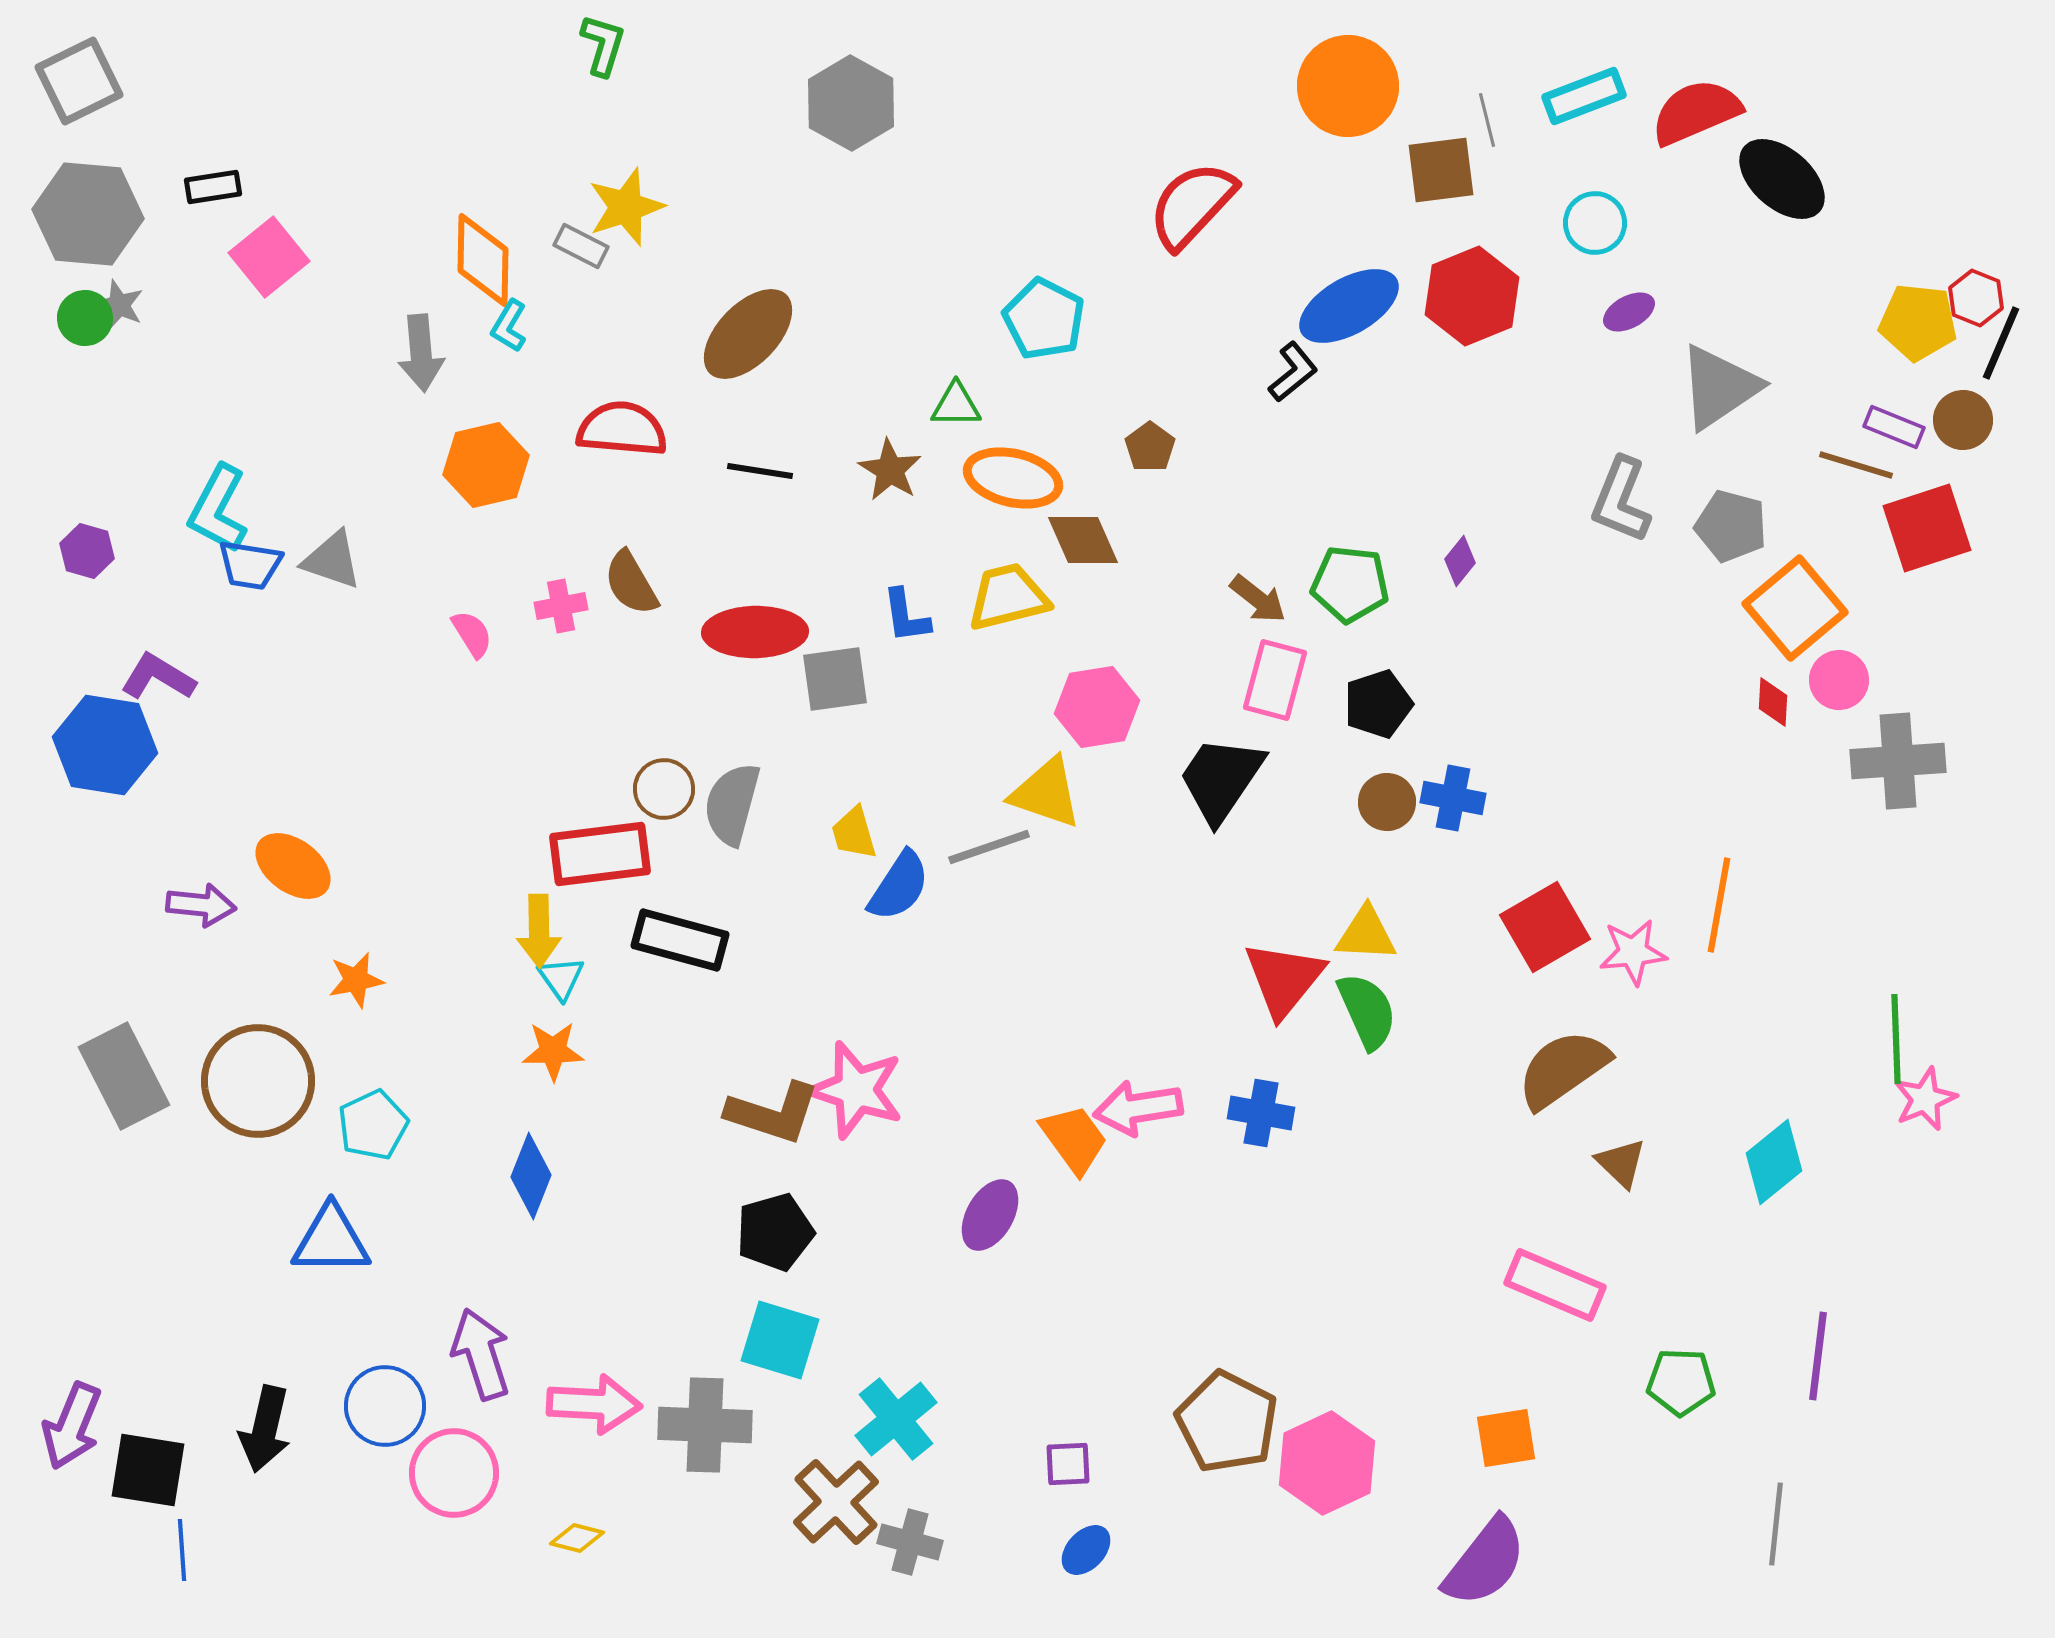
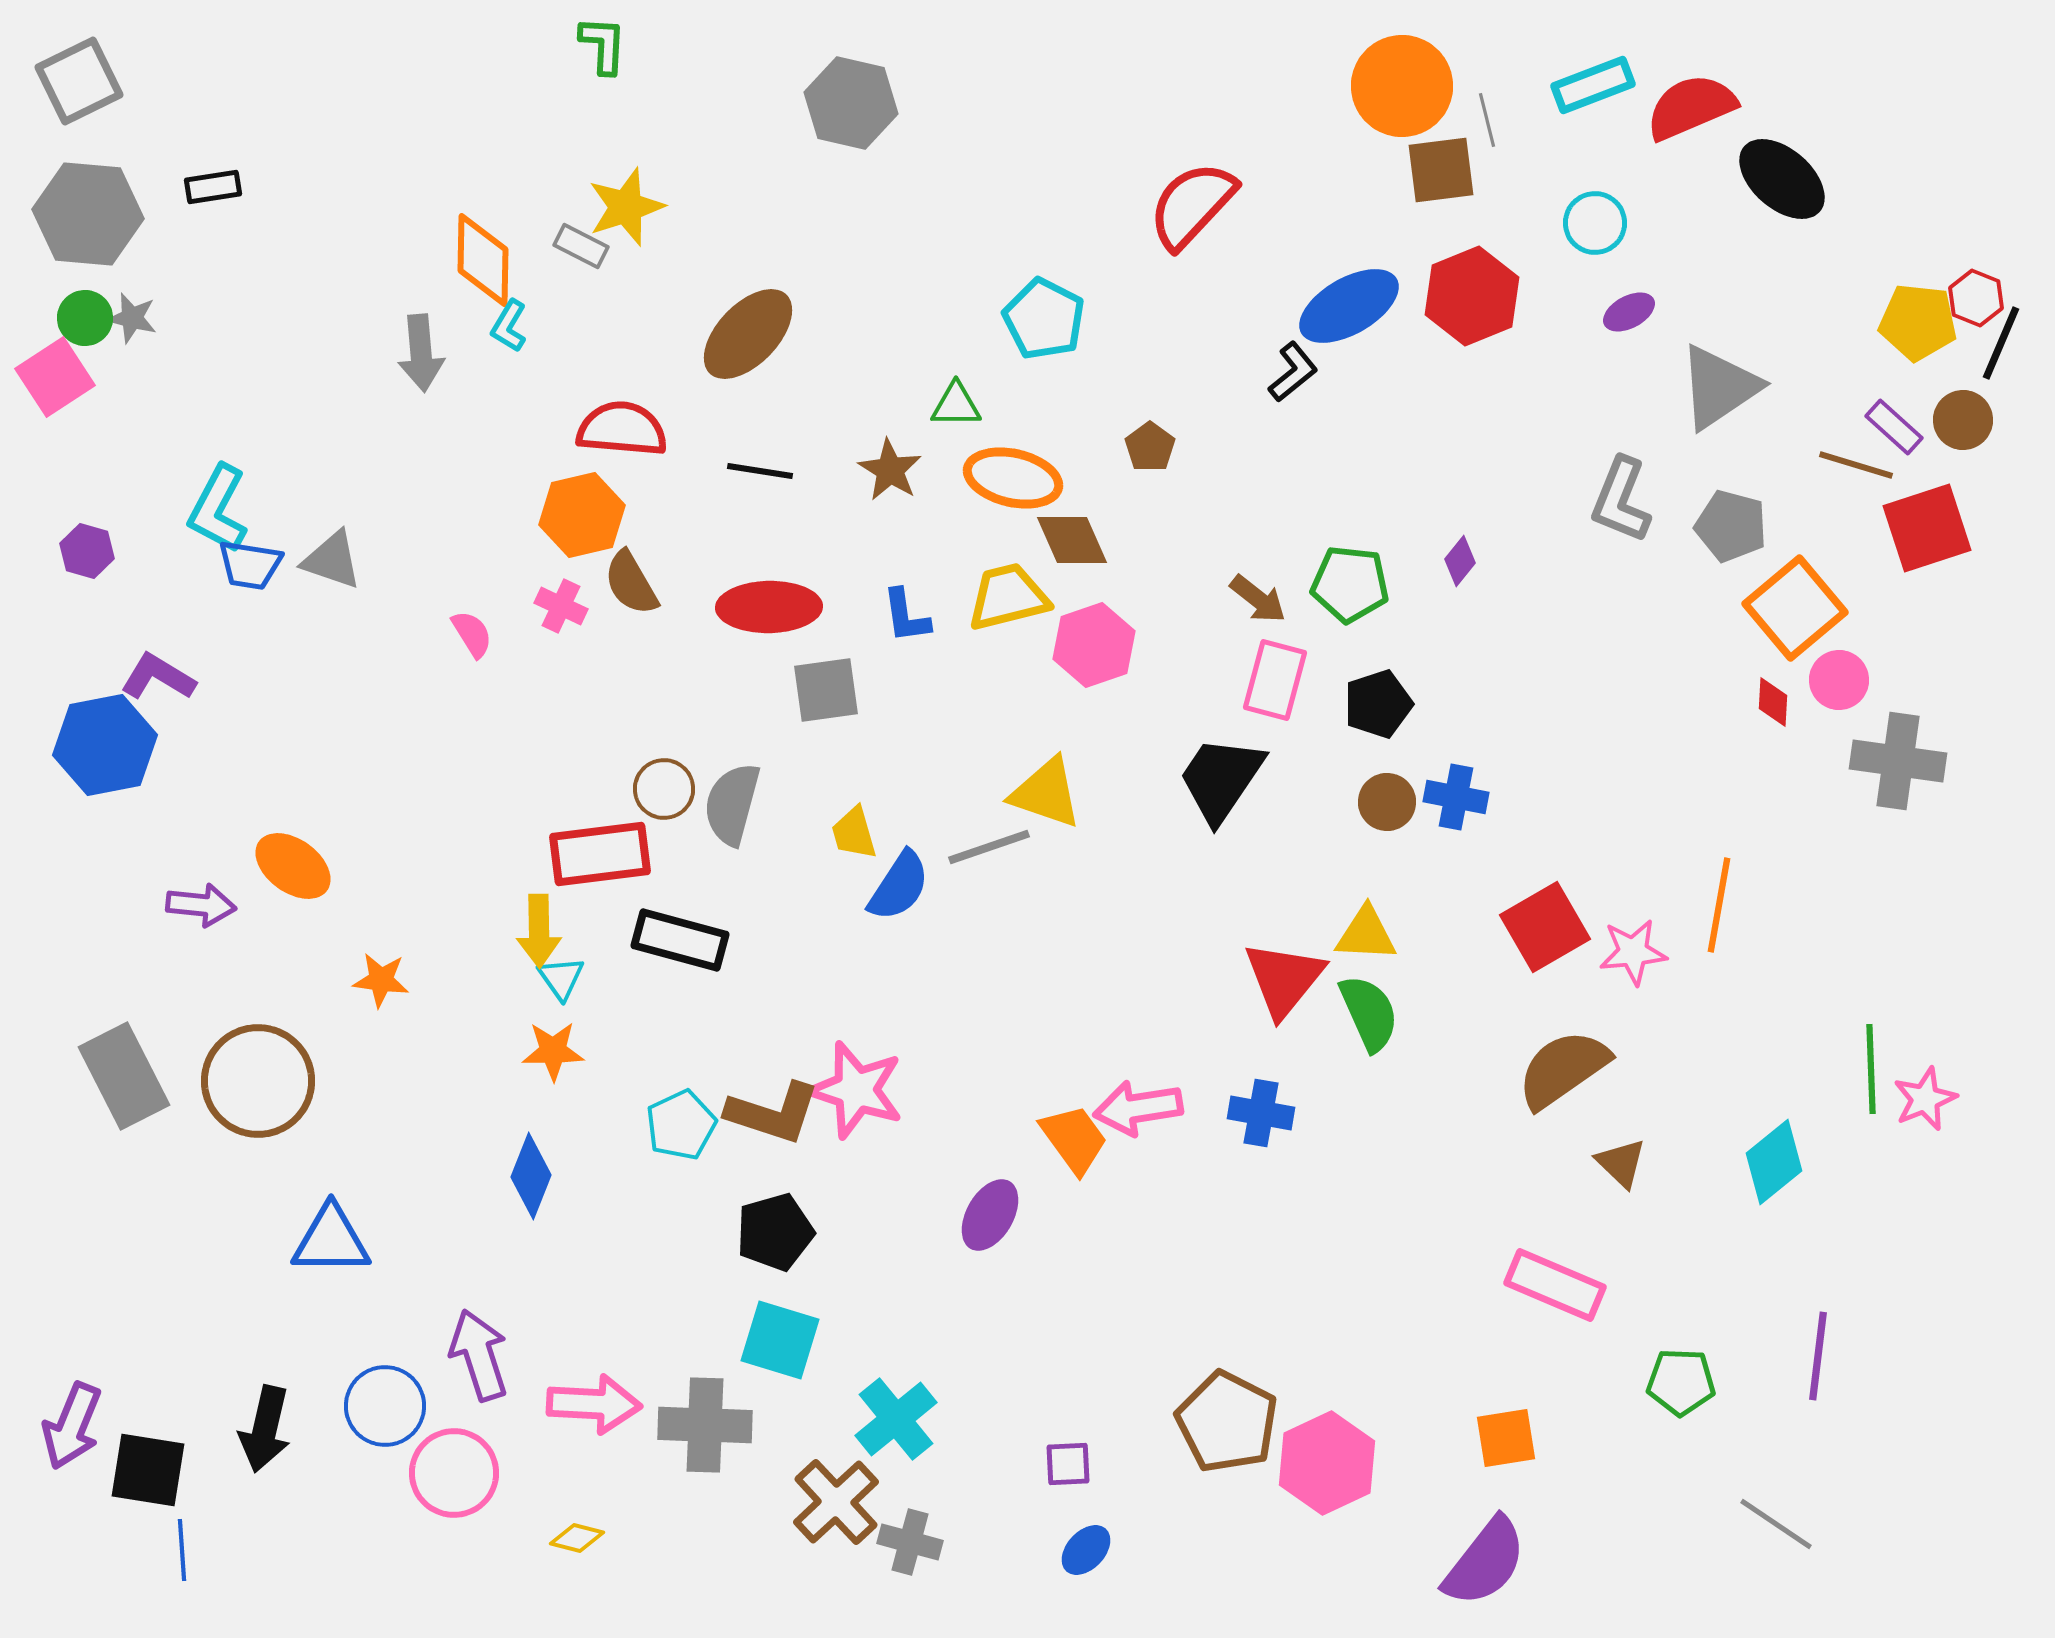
green L-shape at (603, 45): rotated 14 degrees counterclockwise
orange circle at (1348, 86): moved 54 px right
cyan rectangle at (1584, 96): moved 9 px right, 11 px up
gray hexagon at (851, 103): rotated 16 degrees counterclockwise
red semicircle at (1696, 112): moved 5 px left, 5 px up
pink square at (269, 257): moved 214 px left, 120 px down; rotated 6 degrees clockwise
gray star at (119, 305): moved 13 px right, 13 px down; rotated 9 degrees counterclockwise
purple rectangle at (1894, 427): rotated 20 degrees clockwise
orange hexagon at (486, 465): moved 96 px right, 50 px down
brown diamond at (1083, 540): moved 11 px left
pink cross at (561, 606): rotated 36 degrees clockwise
red ellipse at (755, 632): moved 14 px right, 25 px up
gray square at (835, 679): moved 9 px left, 11 px down
pink hexagon at (1097, 707): moved 3 px left, 62 px up; rotated 10 degrees counterclockwise
blue hexagon at (105, 745): rotated 20 degrees counterclockwise
gray cross at (1898, 761): rotated 12 degrees clockwise
blue cross at (1453, 798): moved 3 px right, 1 px up
orange star at (356, 980): moved 25 px right; rotated 18 degrees clockwise
green semicircle at (1367, 1011): moved 2 px right, 2 px down
green line at (1896, 1039): moved 25 px left, 30 px down
cyan pentagon at (373, 1125): moved 308 px right
purple arrow at (481, 1354): moved 2 px left, 1 px down
gray line at (1776, 1524): rotated 62 degrees counterclockwise
